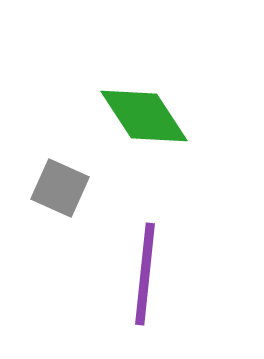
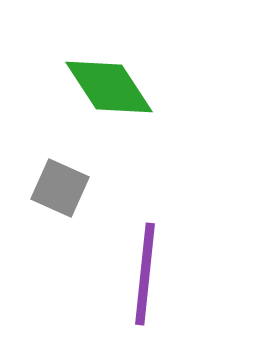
green diamond: moved 35 px left, 29 px up
